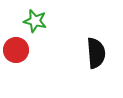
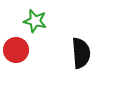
black semicircle: moved 15 px left
